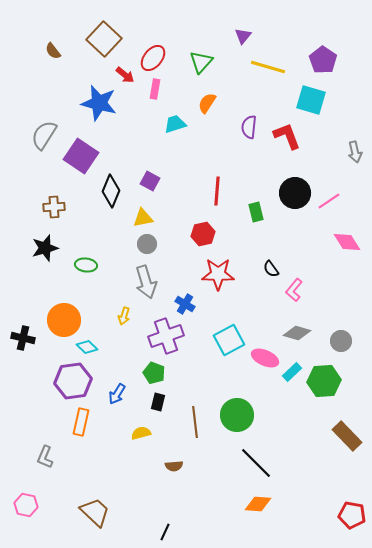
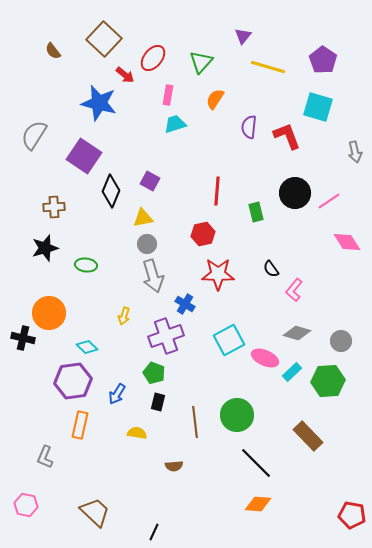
pink rectangle at (155, 89): moved 13 px right, 6 px down
cyan square at (311, 100): moved 7 px right, 7 px down
orange semicircle at (207, 103): moved 8 px right, 4 px up
gray semicircle at (44, 135): moved 10 px left
purple square at (81, 156): moved 3 px right
gray arrow at (146, 282): moved 7 px right, 6 px up
orange circle at (64, 320): moved 15 px left, 7 px up
green hexagon at (324, 381): moved 4 px right
orange rectangle at (81, 422): moved 1 px left, 3 px down
yellow semicircle at (141, 433): moved 4 px left; rotated 24 degrees clockwise
brown rectangle at (347, 436): moved 39 px left
black line at (165, 532): moved 11 px left
